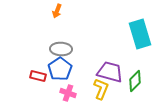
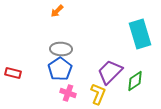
orange arrow: rotated 24 degrees clockwise
purple trapezoid: rotated 60 degrees counterclockwise
red rectangle: moved 25 px left, 3 px up
green diamond: rotated 10 degrees clockwise
yellow L-shape: moved 3 px left, 5 px down
